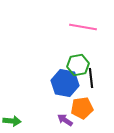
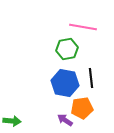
green hexagon: moved 11 px left, 16 px up
